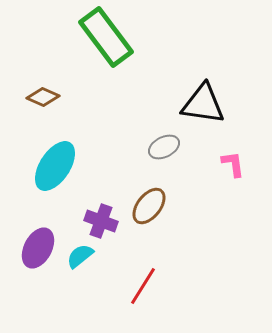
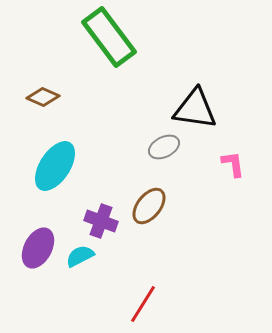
green rectangle: moved 3 px right
black triangle: moved 8 px left, 5 px down
cyan semicircle: rotated 12 degrees clockwise
red line: moved 18 px down
